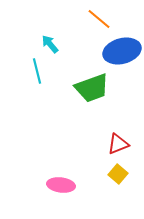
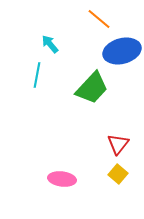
cyan line: moved 4 px down; rotated 25 degrees clockwise
green trapezoid: rotated 27 degrees counterclockwise
red triangle: rotated 30 degrees counterclockwise
pink ellipse: moved 1 px right, 6 px up
